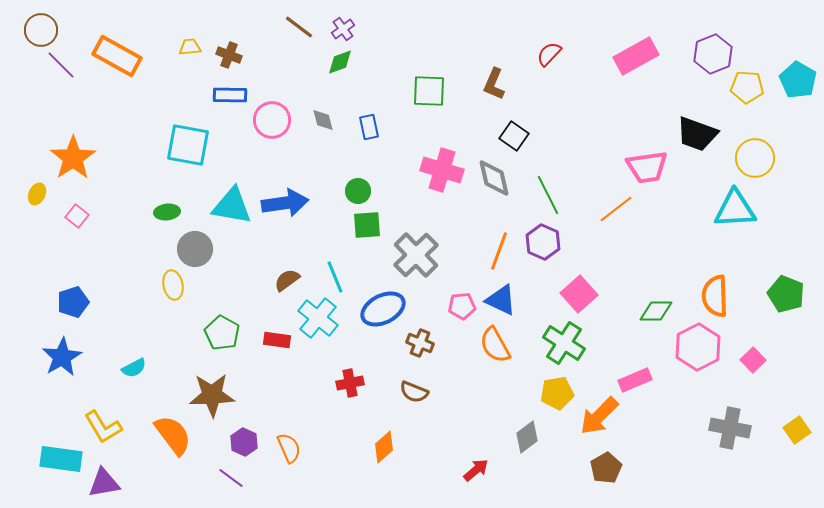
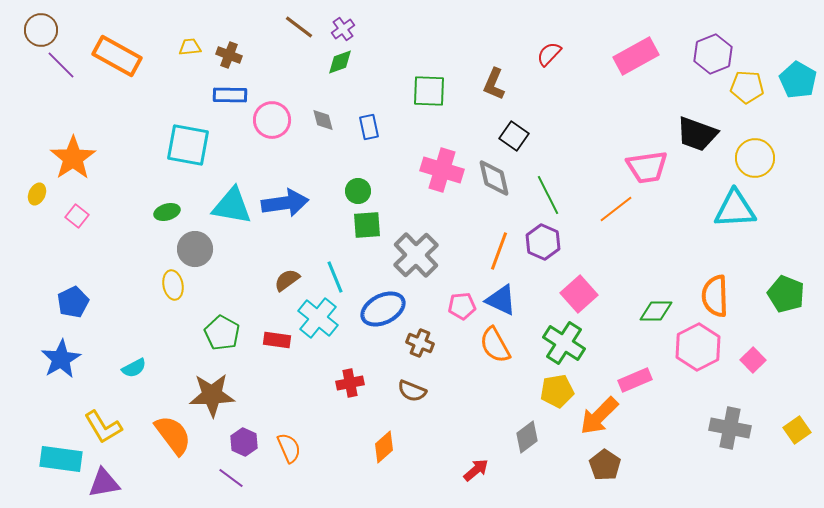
green ellipse at (167, 212): rotated 10 degrees counterclockwise
blue pentagon at (73, 302): rotated 8 degrees counterclockwise
blue star at (62, 357): moved 1 px left, 2 px down
brown semicircle at (414, 392): moved 2 px left, 1 px up
yellow pentagon at (557, 393): moved 2 px up
brown pentagon at (606, 468): moved 1 px left, 3 px up; rotated 8 degrees counterclockwise
